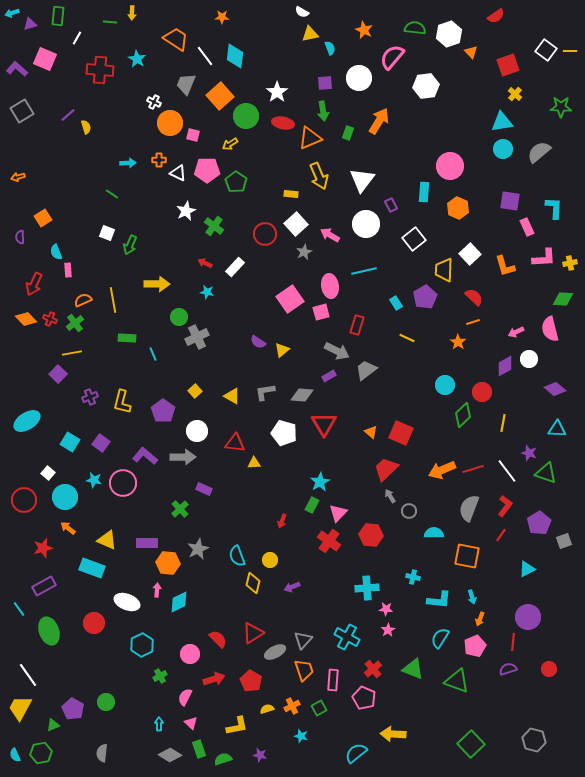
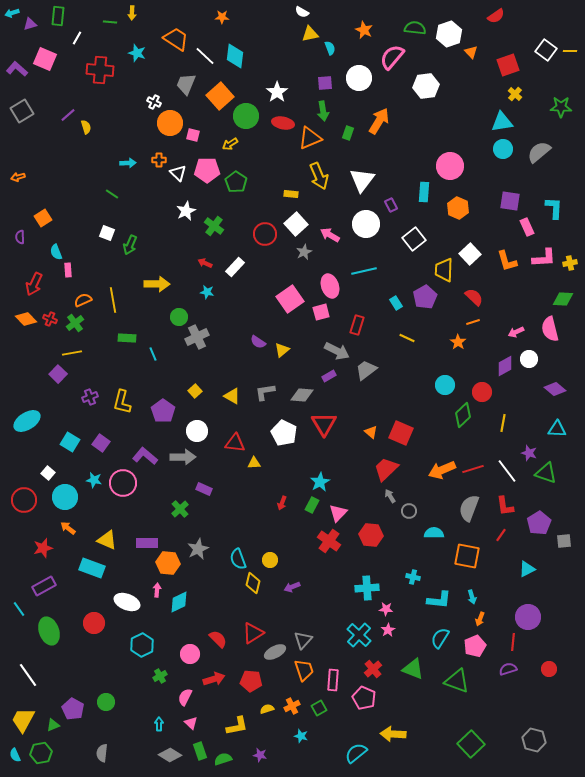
white line at (205, 56): rotated 10 degrees counterclockwise
cyan star at (137, 59): moved 6 px up; rotated 12 degrees counterclockwise
white triangle at (178, 173): rotated 18 degrees clockwise
orange L-shape at (505, 266): moved 2 px right, 5 px up
pink ellipse at (330, 286): rotated 10 degrees counterclockwise
white pentagon at (284, 433): rotated 10 degrees clockwise
red L-shape at (505, 506): rotated 135 degrees clockwise
red arrow at (282, 521): moved 18 px up
gray square at (564, 541): rotated 14 degrees clockwise
cyan semicircle at (237, 556): moved 1 px right, 3 px down
cyan cross at (347, 637): moved 12 px right, 2 px up; rotated 15 degrees clockwise
red pentagon at (251, 681): rotated 25 degrees counterclockwise
yellow trapezoid at (20, 708): moved 3 px right, 12 px down
green rectangle at (199, 749): moved 1 px right, 2 px down
